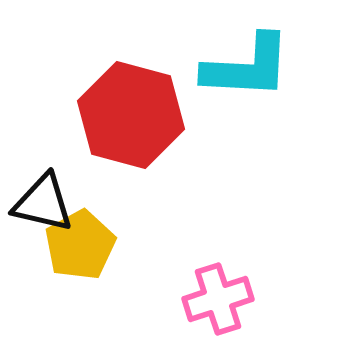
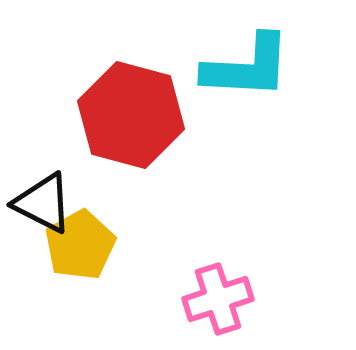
black triangle: rotated 14 degrees clockwise
